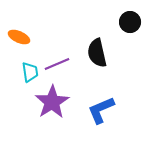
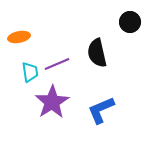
orange ellipse: rotated 35 degrees counterclockwise
